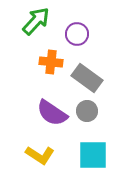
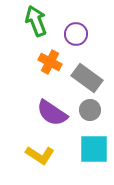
green arrow: rotated 64 degrees counterclockwise
purple circle: moved 1 px left
orange cross: moved 1 px left; rotated 20 degrees clockwise
gray circle: moved 3 px right, 1 px up
cyan square: moved 1 px right, 6 px up
